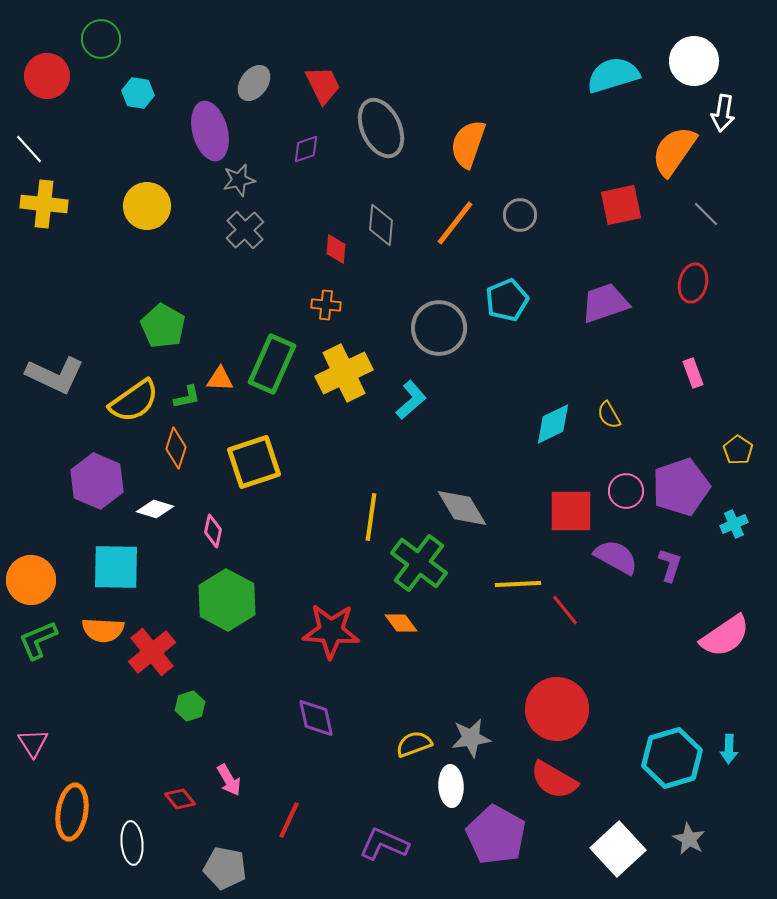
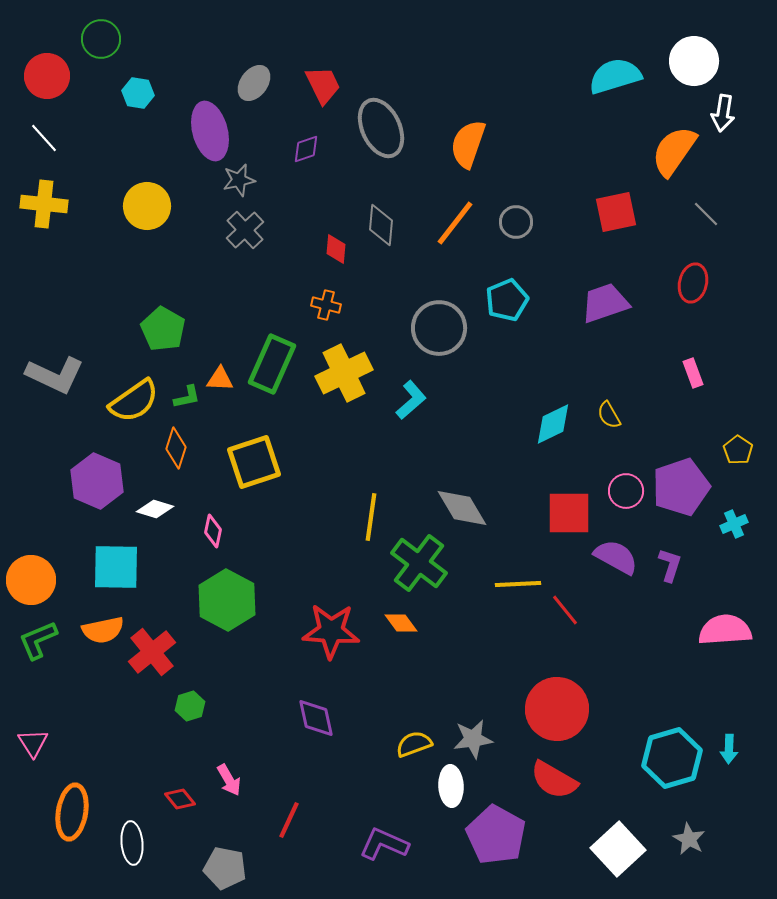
cyan semicircle at (613, 75): moved 2 px right, 1 px down
white line at (29, 149): moved 15 px right, 11 px up
red square at (621, 205): moved 5 px left, 7 px down
gray circle at (520, 215): moved 4 px left, 7 px down
orange cross at (326, 305): rotated 8 degrees clockwise
green pentagon at (163, 326): moved 3 px down
red square at (571, 511): moved 2 px left, 2 px down
orange semicircle at (103, 630): rotated 15 degrees counterclockwise
pink semicircle at (725, 636): moved 6 px up; rotated 150 degrees counterclockwise
gray star at (471, 738): moved 2 px right, 1 px down
